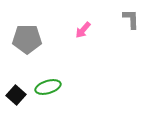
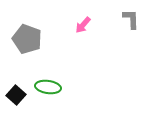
pink arrow: moved 5 px up
gray pentagon: rotated 20 degrees clockwise
green ellipse: rotated 25 degrees clockwise
